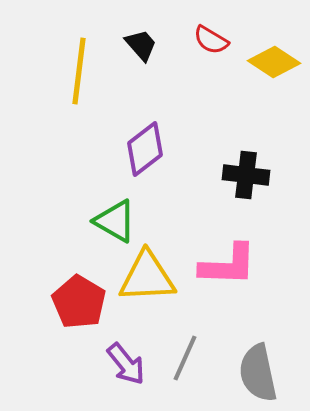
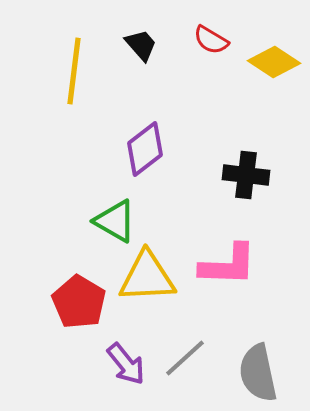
yellow line: moved 5 px left
gray line: rotated 24 degrees clockwise
